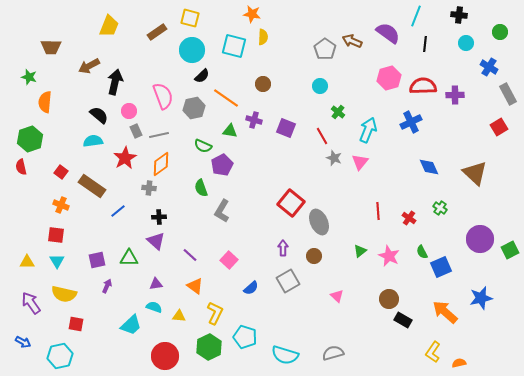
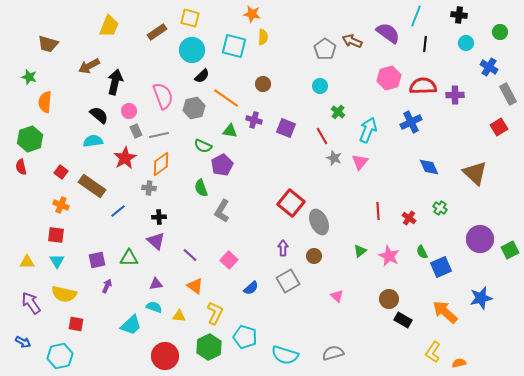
brown trapezoid at (51, 47): moved 3 px left, 3 px up; rotated 15 degrees clockwise
